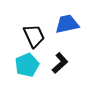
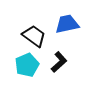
black trapezoid: rotated 30 degrees counterclockwise
black L-shape: moved 1 px left, 1 px up
